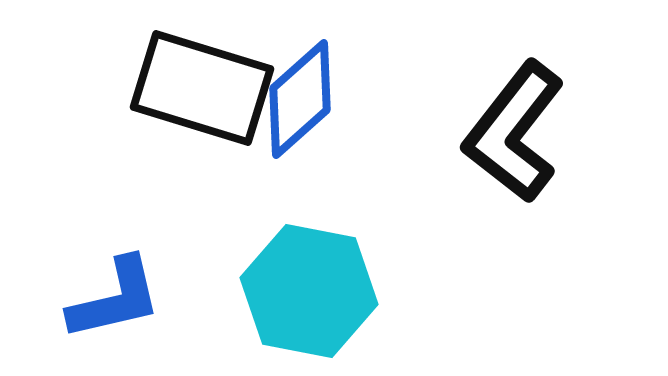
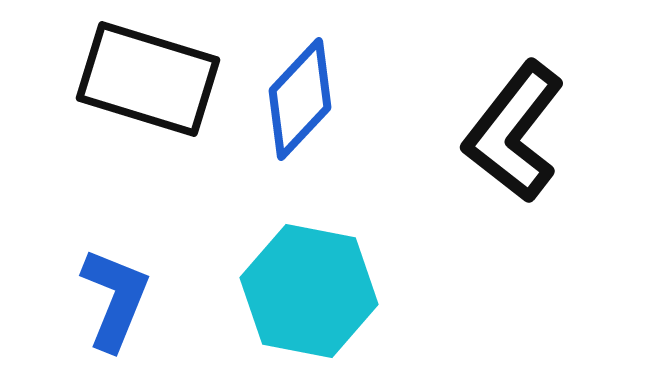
black rectangle: moved 54 px left, 9 px up
blue diamond: rotated 5 degrees counterclockwise
blue L-shape: rotated 55 degrees counterclockwise
